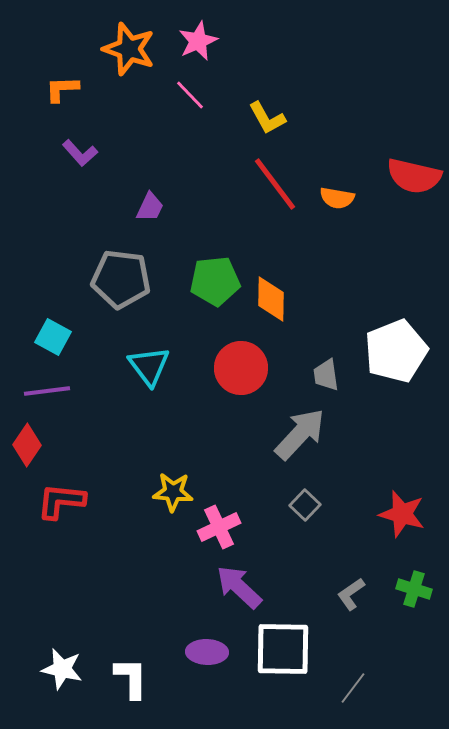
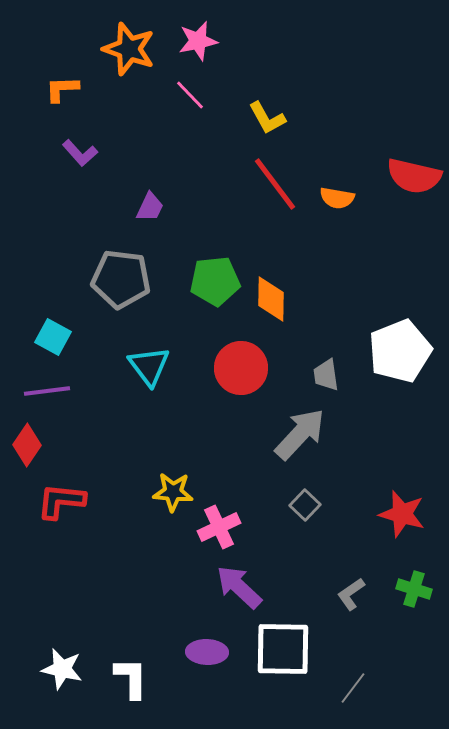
pink star: rotated 12 degrees clockwise
white pentagon: moved 4 px right
